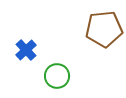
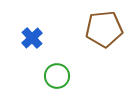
blue cross: moved 6 px right, 12 px up
